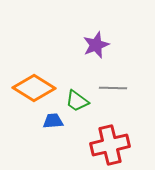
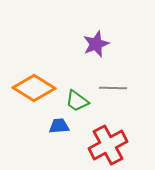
purple star: moved 1 px up
blue trapezoid: moved 6 px right, 5 px down
red cross: moved 2 px left; rotated 15 degrees counterclockwise
